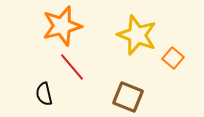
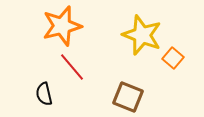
yellow star: moved 5 px right
